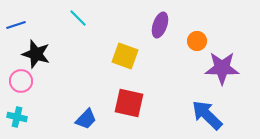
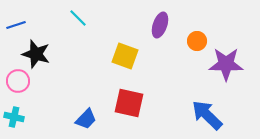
purple star: moved 4 px right, 4 px up
pink circle: moved 3 px left
cyan cross: moved 3 px left
